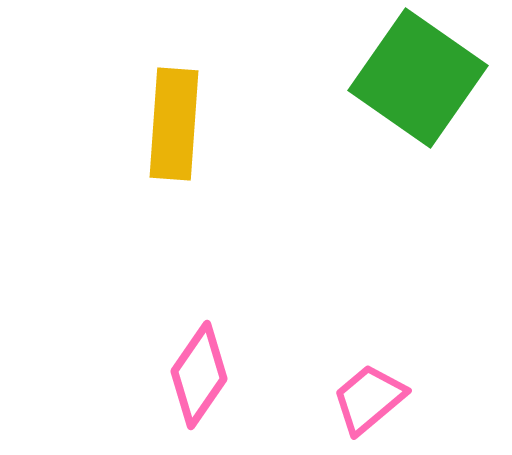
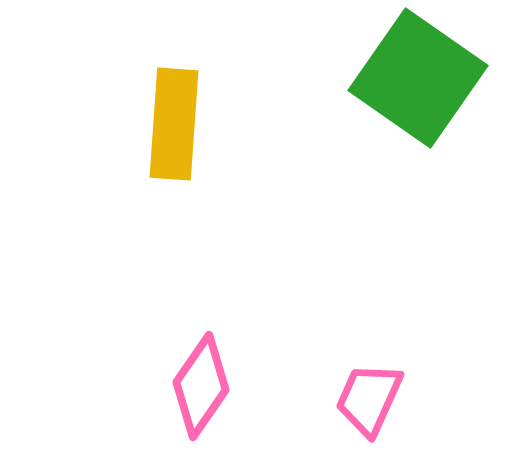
pink diamond: moved 2 px right, 11 px down
pink trapezoid: rotated 26 degrees counterclockwise
